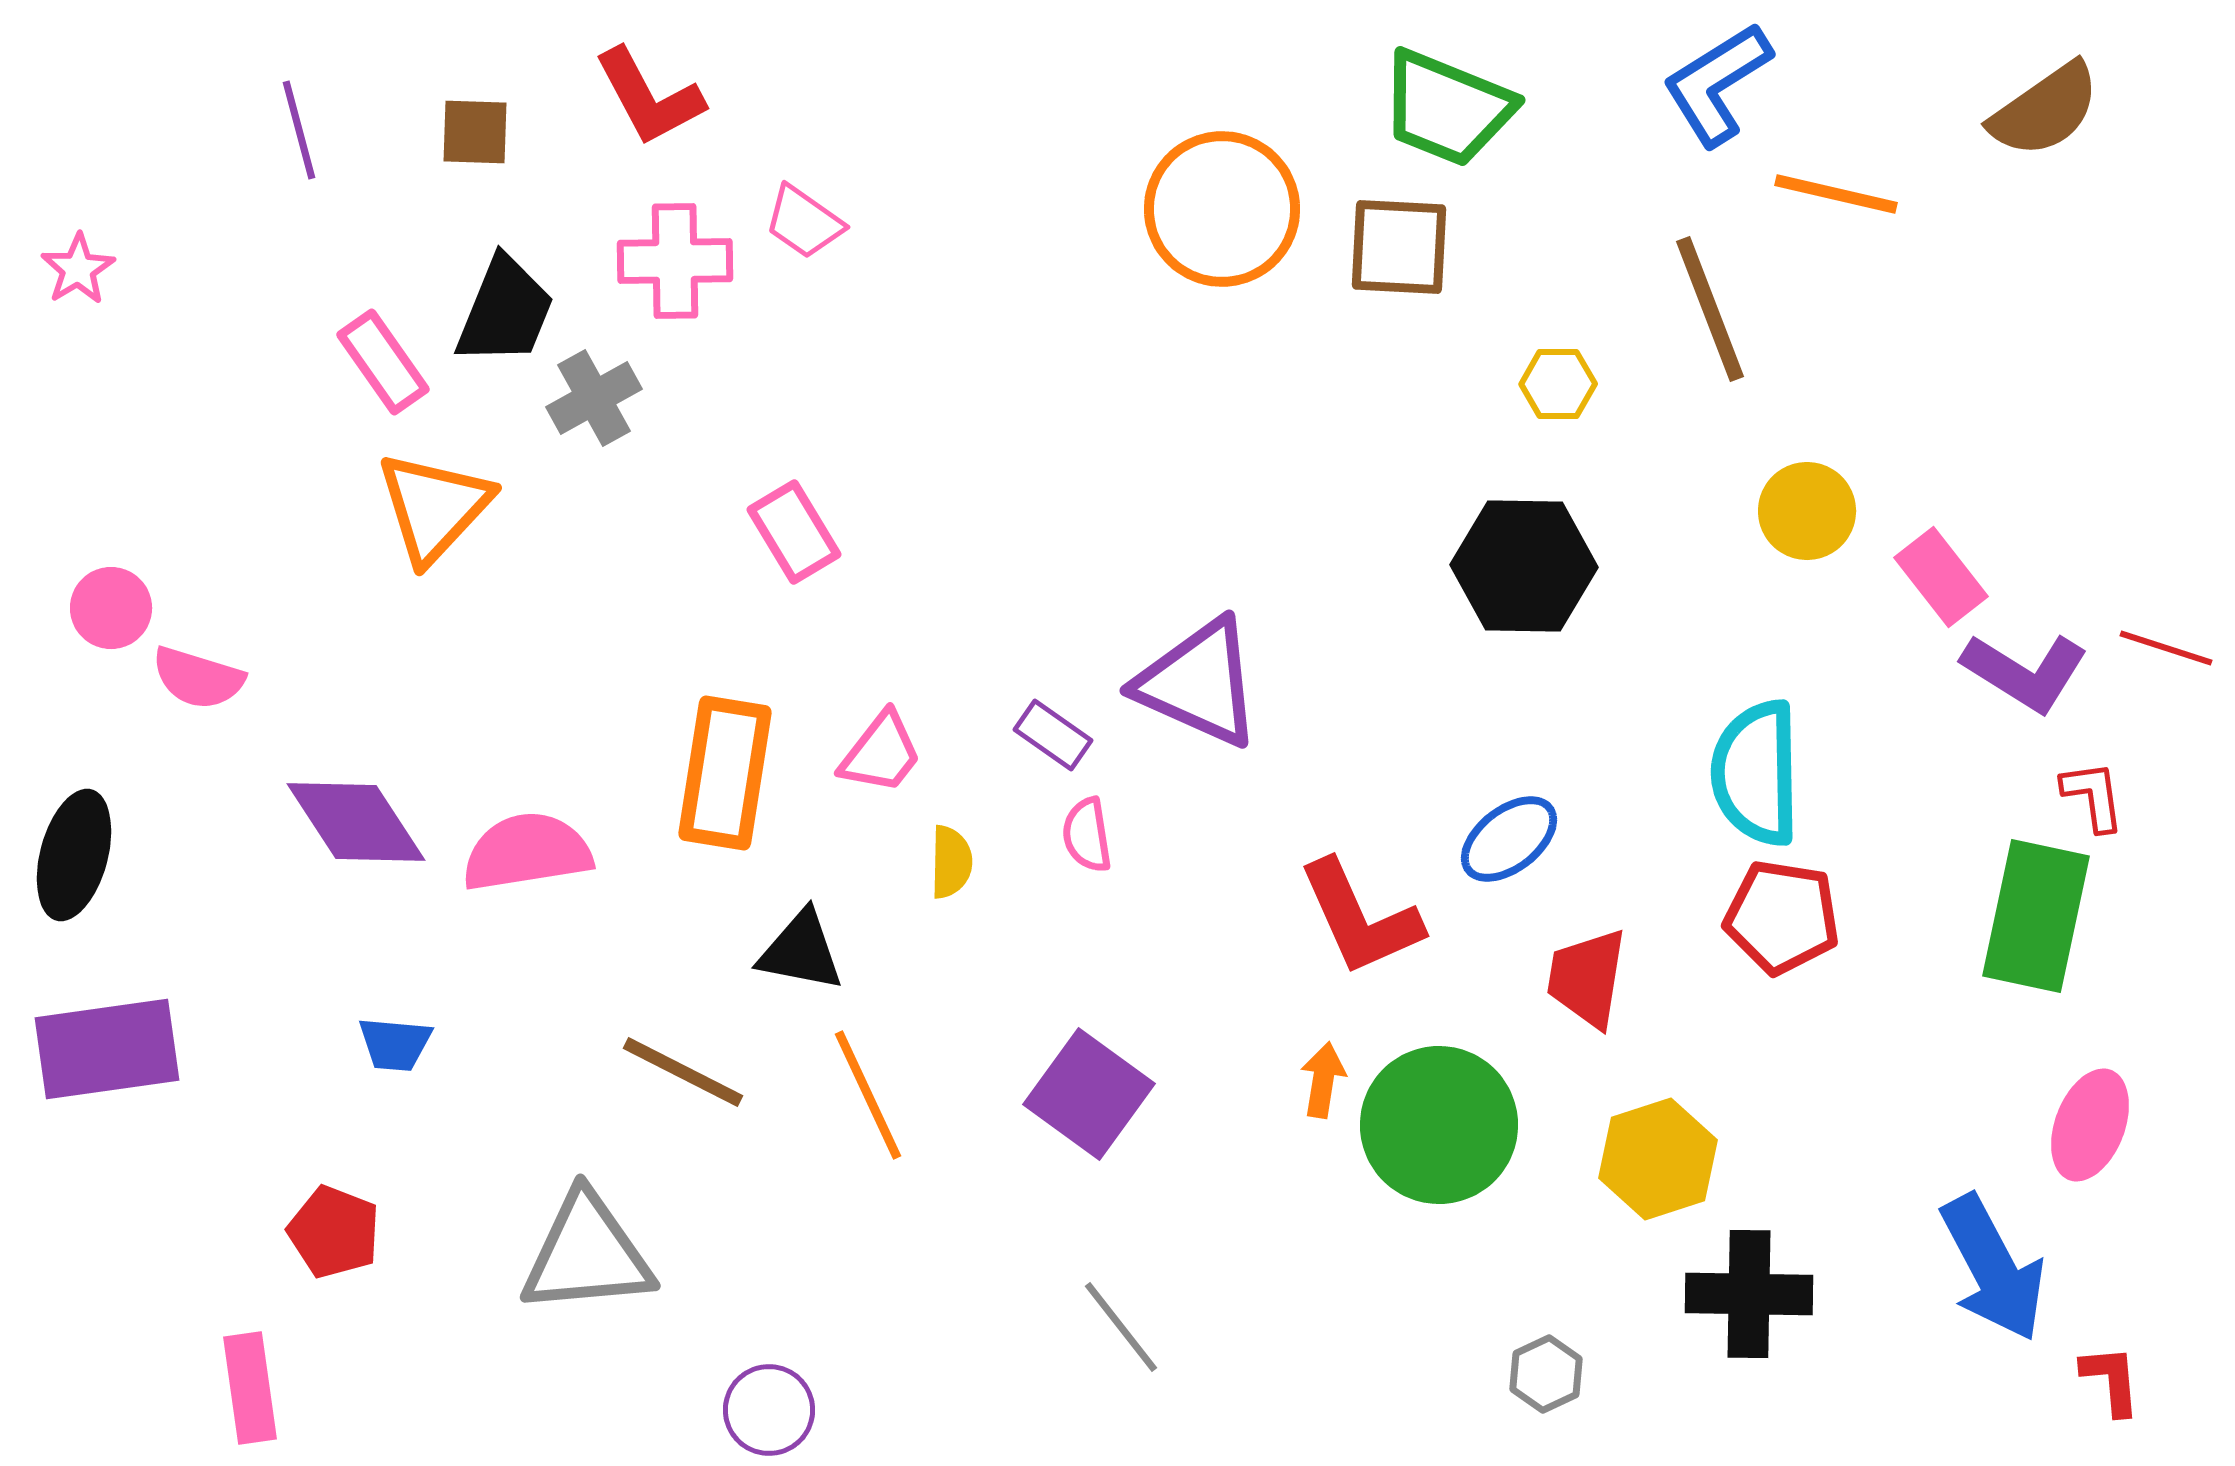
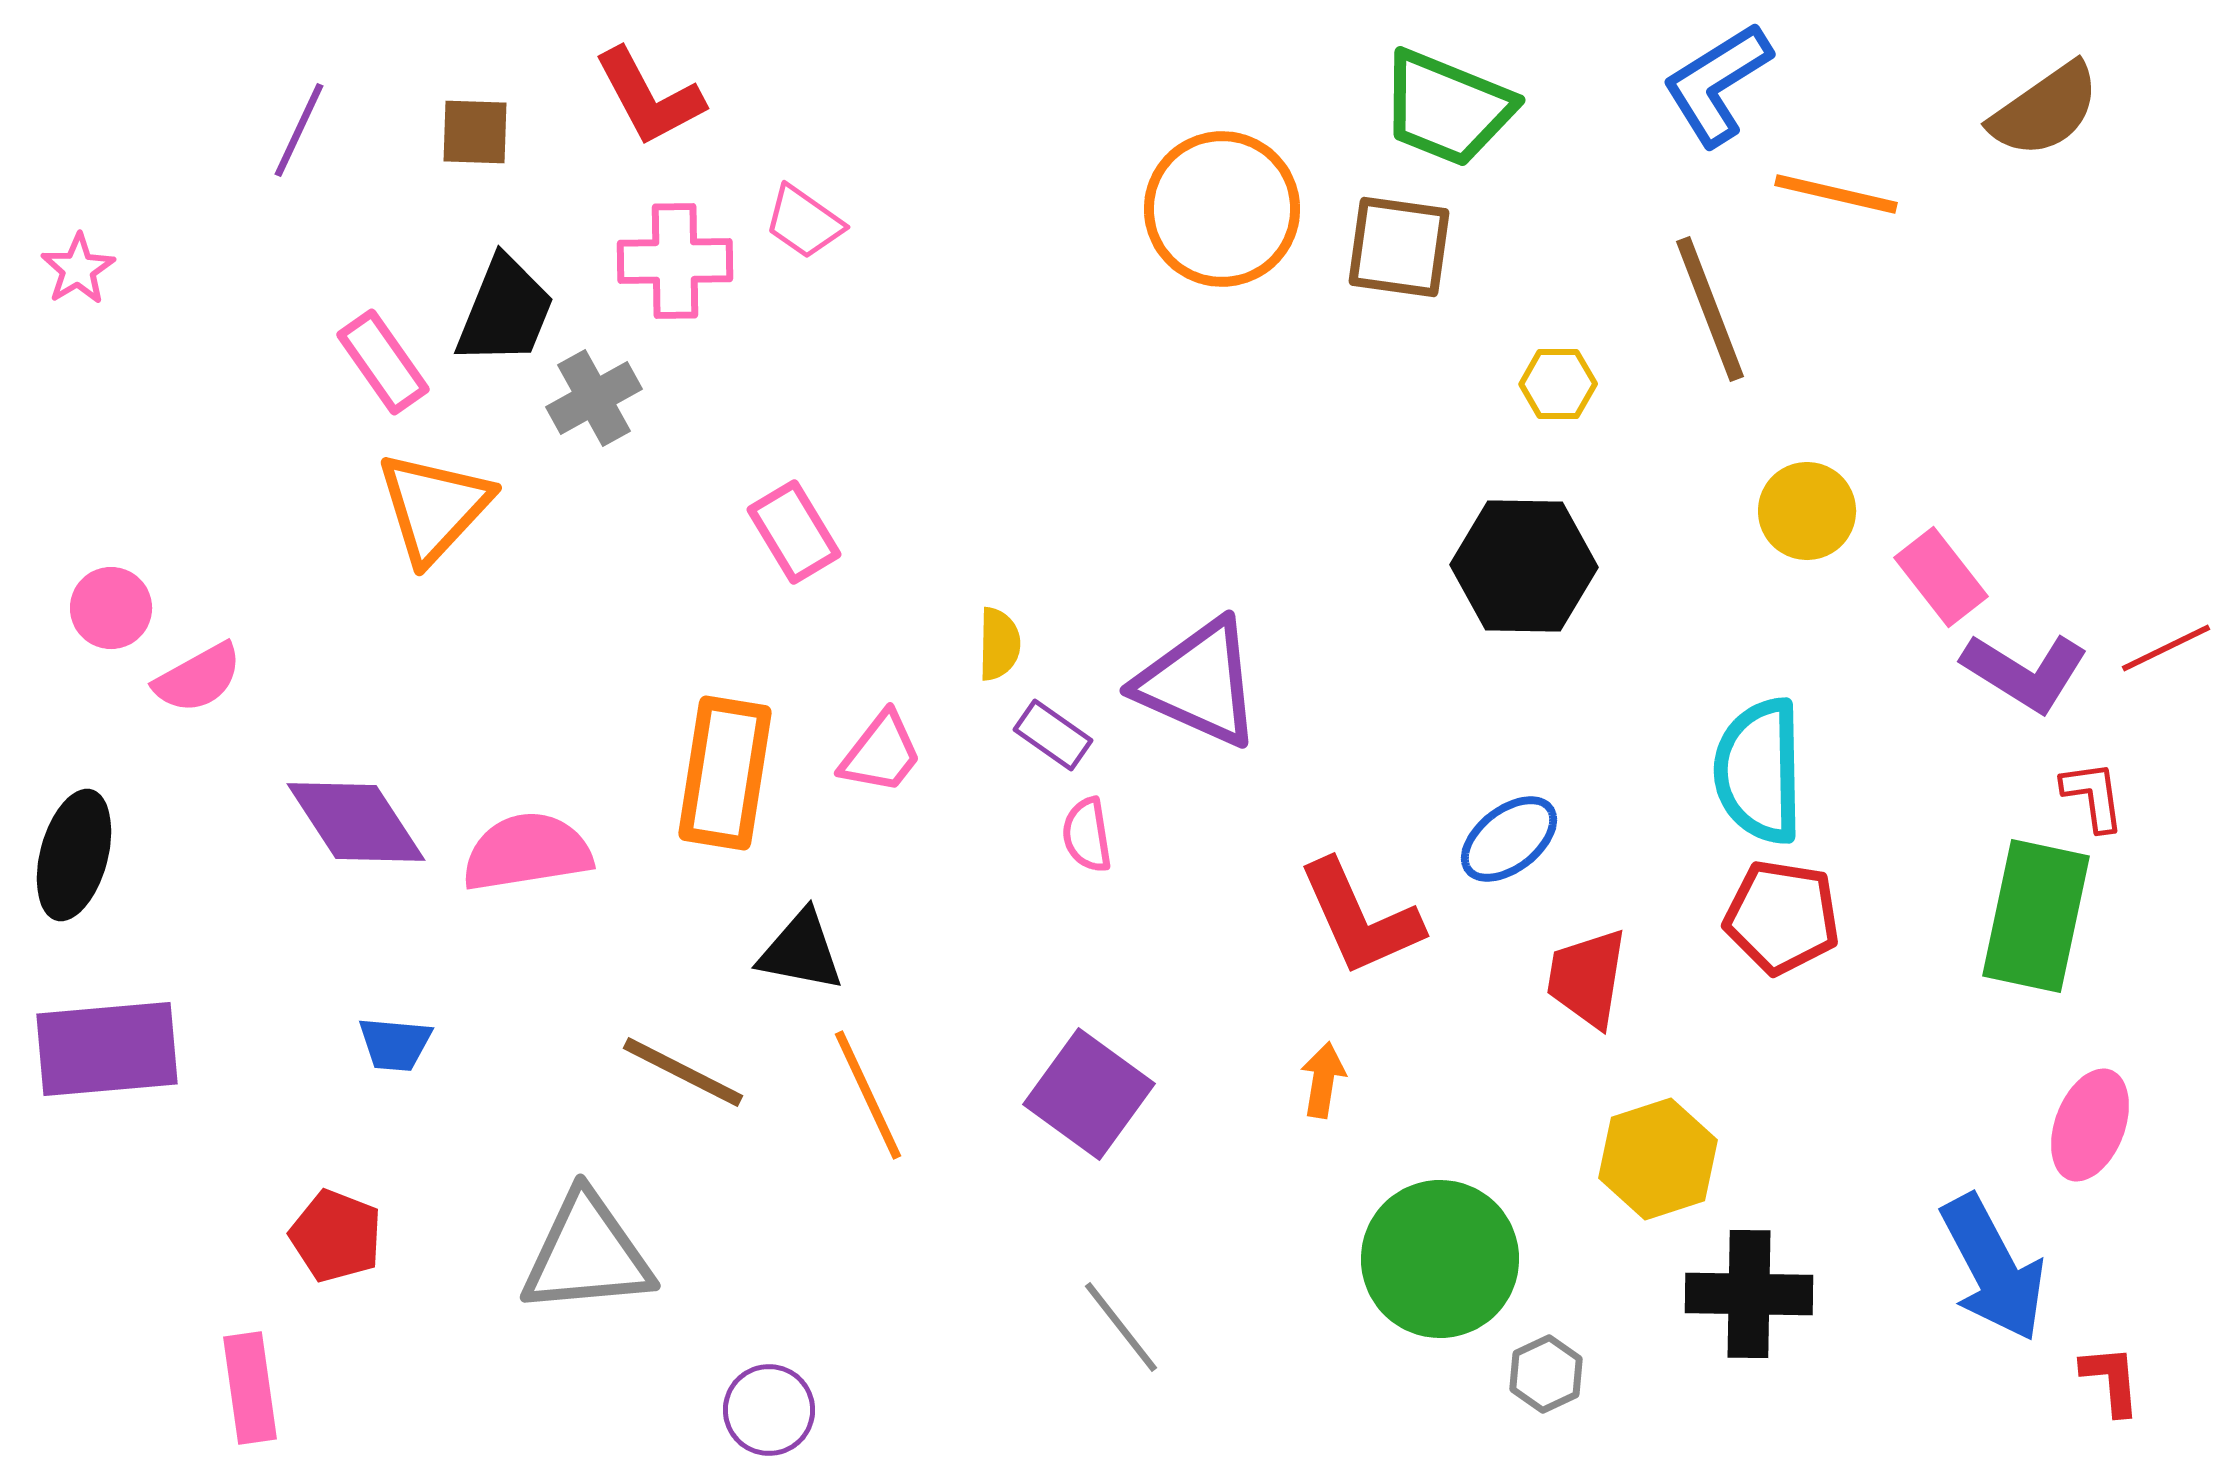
purple line at (299, 130): rotated 40 degrees clockwise
brown square at (1399, 247): rotated 5 degrees clockwise
red line at (2166, 648): rotated 44 degrees counterclockwise
pink semicircle at (198, 678): rotated 46 degrees counterclockwise
cyan semicircle at (1756, 773): moved 3 px right, 2 px up
yellow semicircle at (951, 862): moved 48 px right, 218 px up
purple rectangle at (107, 1049): rotated 3 degrees clockwise
green circle at (1439, 1125): moved 1 px right, 134 px down
red pentagon at (334, 1232): moved 2 px right, 4 px down
